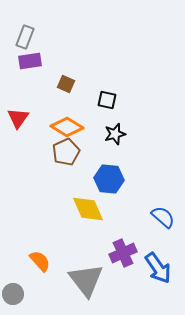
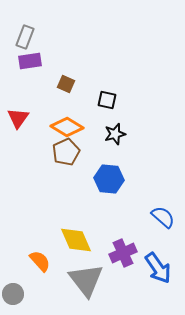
yellow diamond: moved 12 px left, 31 px down
